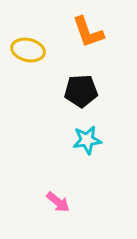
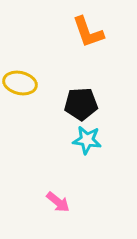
yellow ellipse: moved 8 px left, 33 px down
black pentagon: moved 13 px down
cyan star: rotated 16 degrees clockwise
